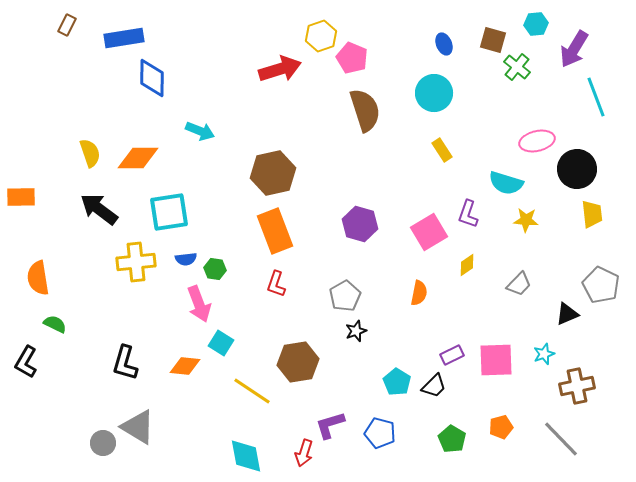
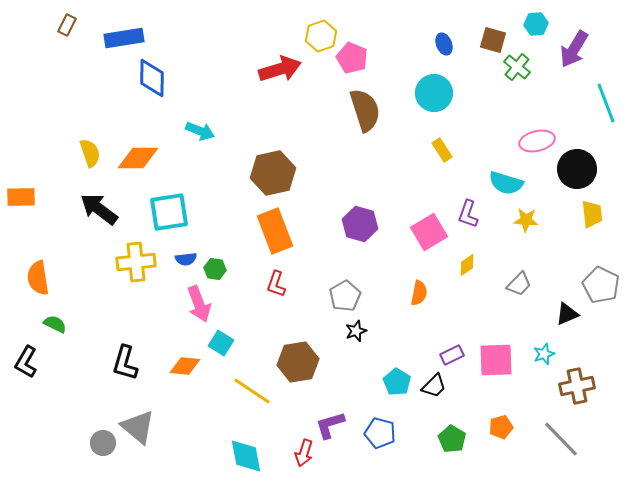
cyan line at (596, 97): moved 10 px right, 6 px down
gray triangle at (138, 427): rotated 9 degrees clockwise
